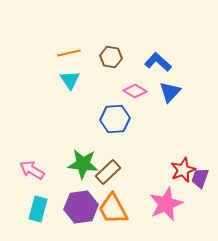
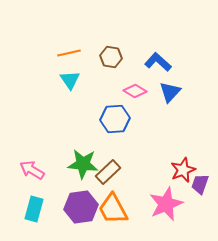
purple trapezoid: moved 6 px down
cyan rectangle: moved 4 px left
